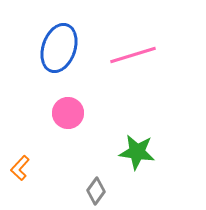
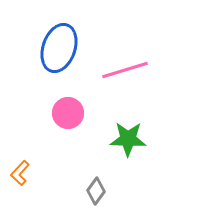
pink line: moved 8 px left, 15 px down
green star: moved 9 px left, 13 px up; rotated 6 degrees counterclockwise
orange L-shape: moved 5 px down
